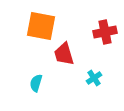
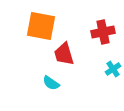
red cross: moved 2 px left
cyan cross: moved 19 px right, 9 px up
cyan semicircle: moved 15 px right; rotated 72 degrees counterclockwise
